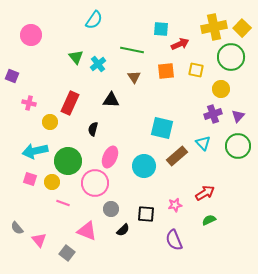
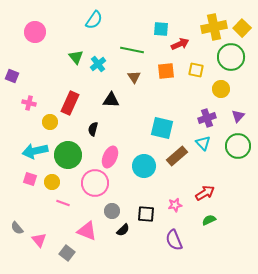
pink circle at (31, 35): moved 4 px right, 3 px up
purple cross at (213, 114): moved 6 px left, 4 px down
green circle at (68, 161): moved 6 px up
gray circle at (111, 209): moved 1 px right, 2 px down
